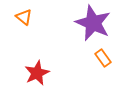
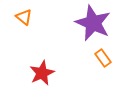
red star: moved 5 px right
